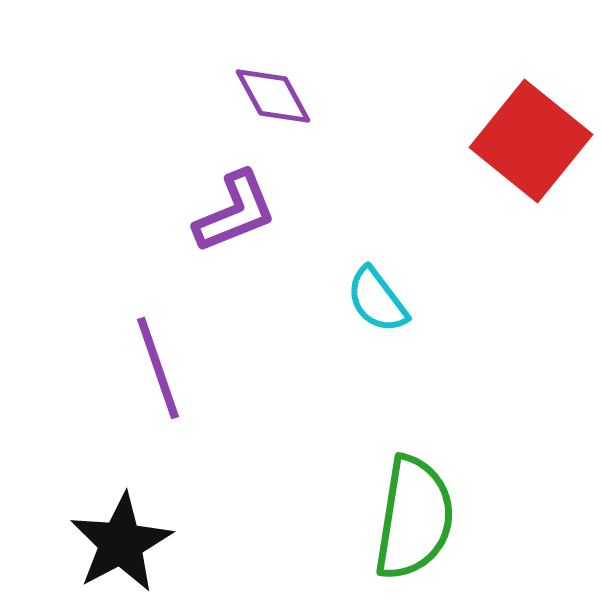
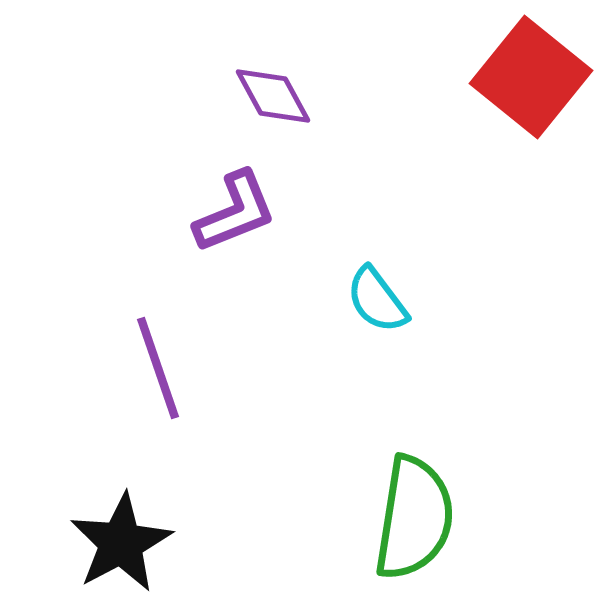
red square: moved 64 px up
